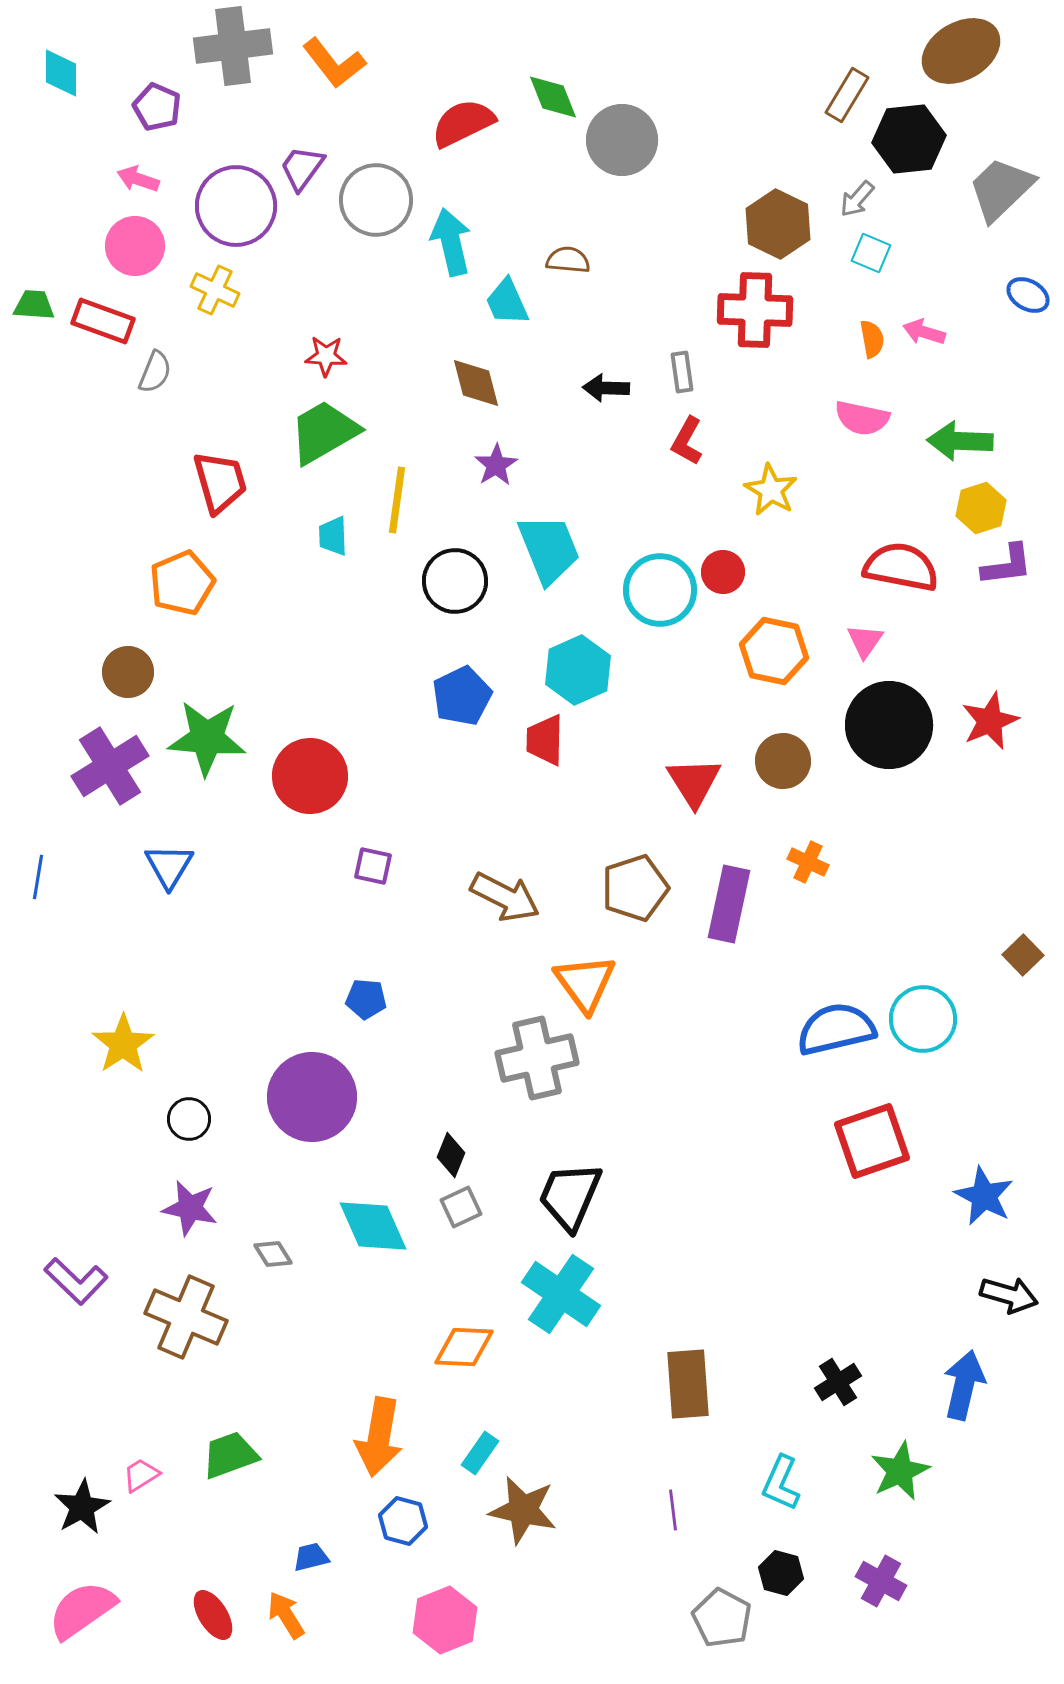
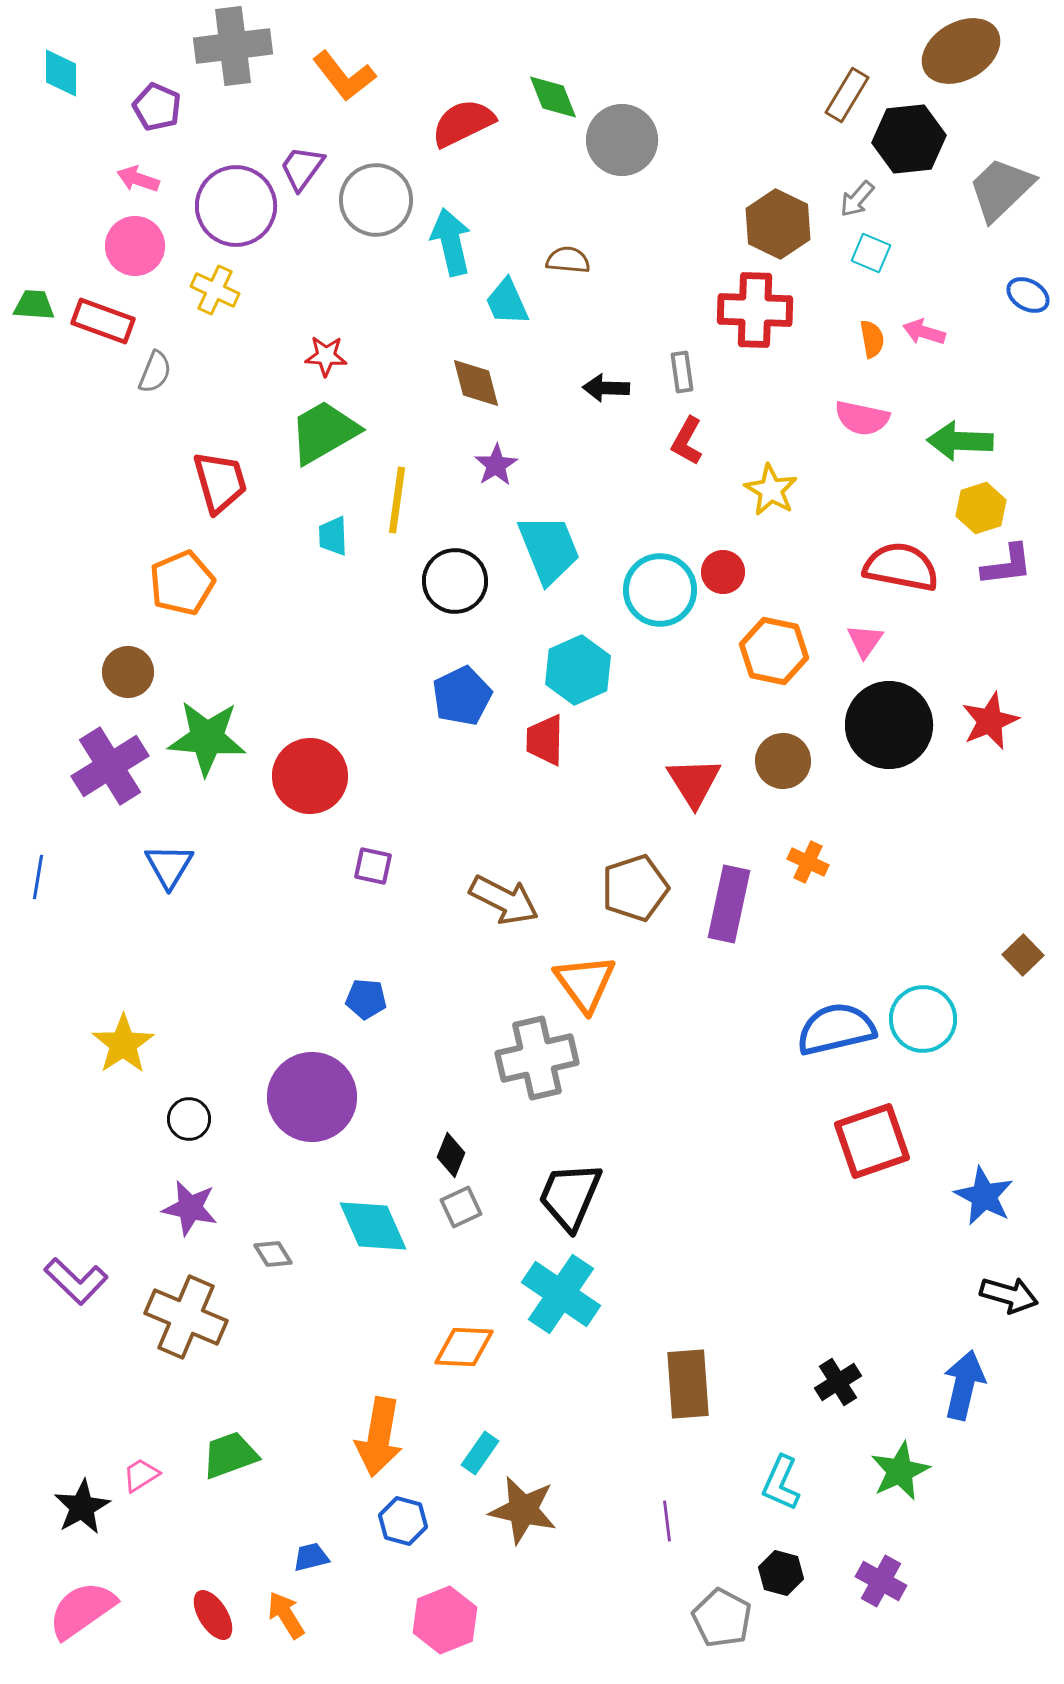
orange L-shape at (334, 63): moved 10 px right, 13 px down
brown arrow at (505, 897): moved 1 px left, 3 px down
purple line at (673, 1510): moved 6 px left, 11 px down
